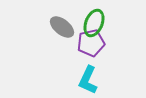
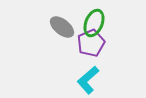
purple pentagon: rotated 12 degrees counterclockwise
cyan L-shape: rotated 24 degrees clockwise
